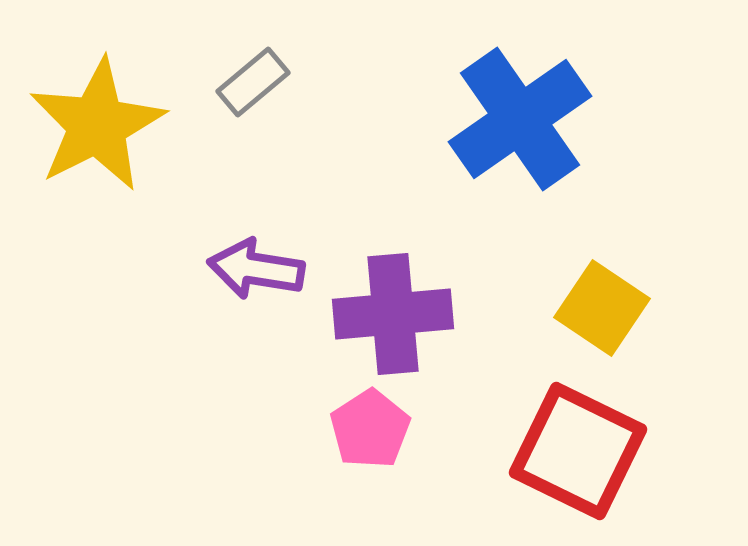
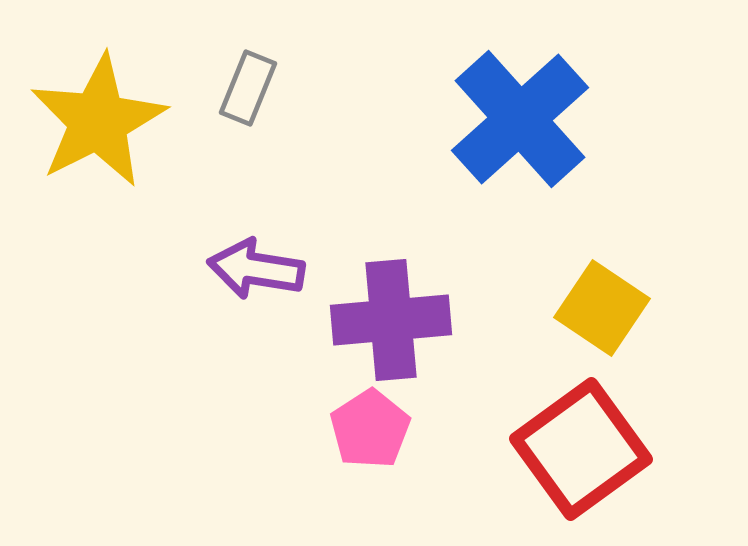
gray rectangle: moved 5 px left, 6 px down; rotated 28 degrees counterclockwise
blue cross: rotated 7 degrees counterclockwise
yellow star: moved 1 px right, 4 px up
purple cross: moved 2 px left, 6 px down
red square: moved 3 px right, 2 px up; rotated 28 degrees clockwise
